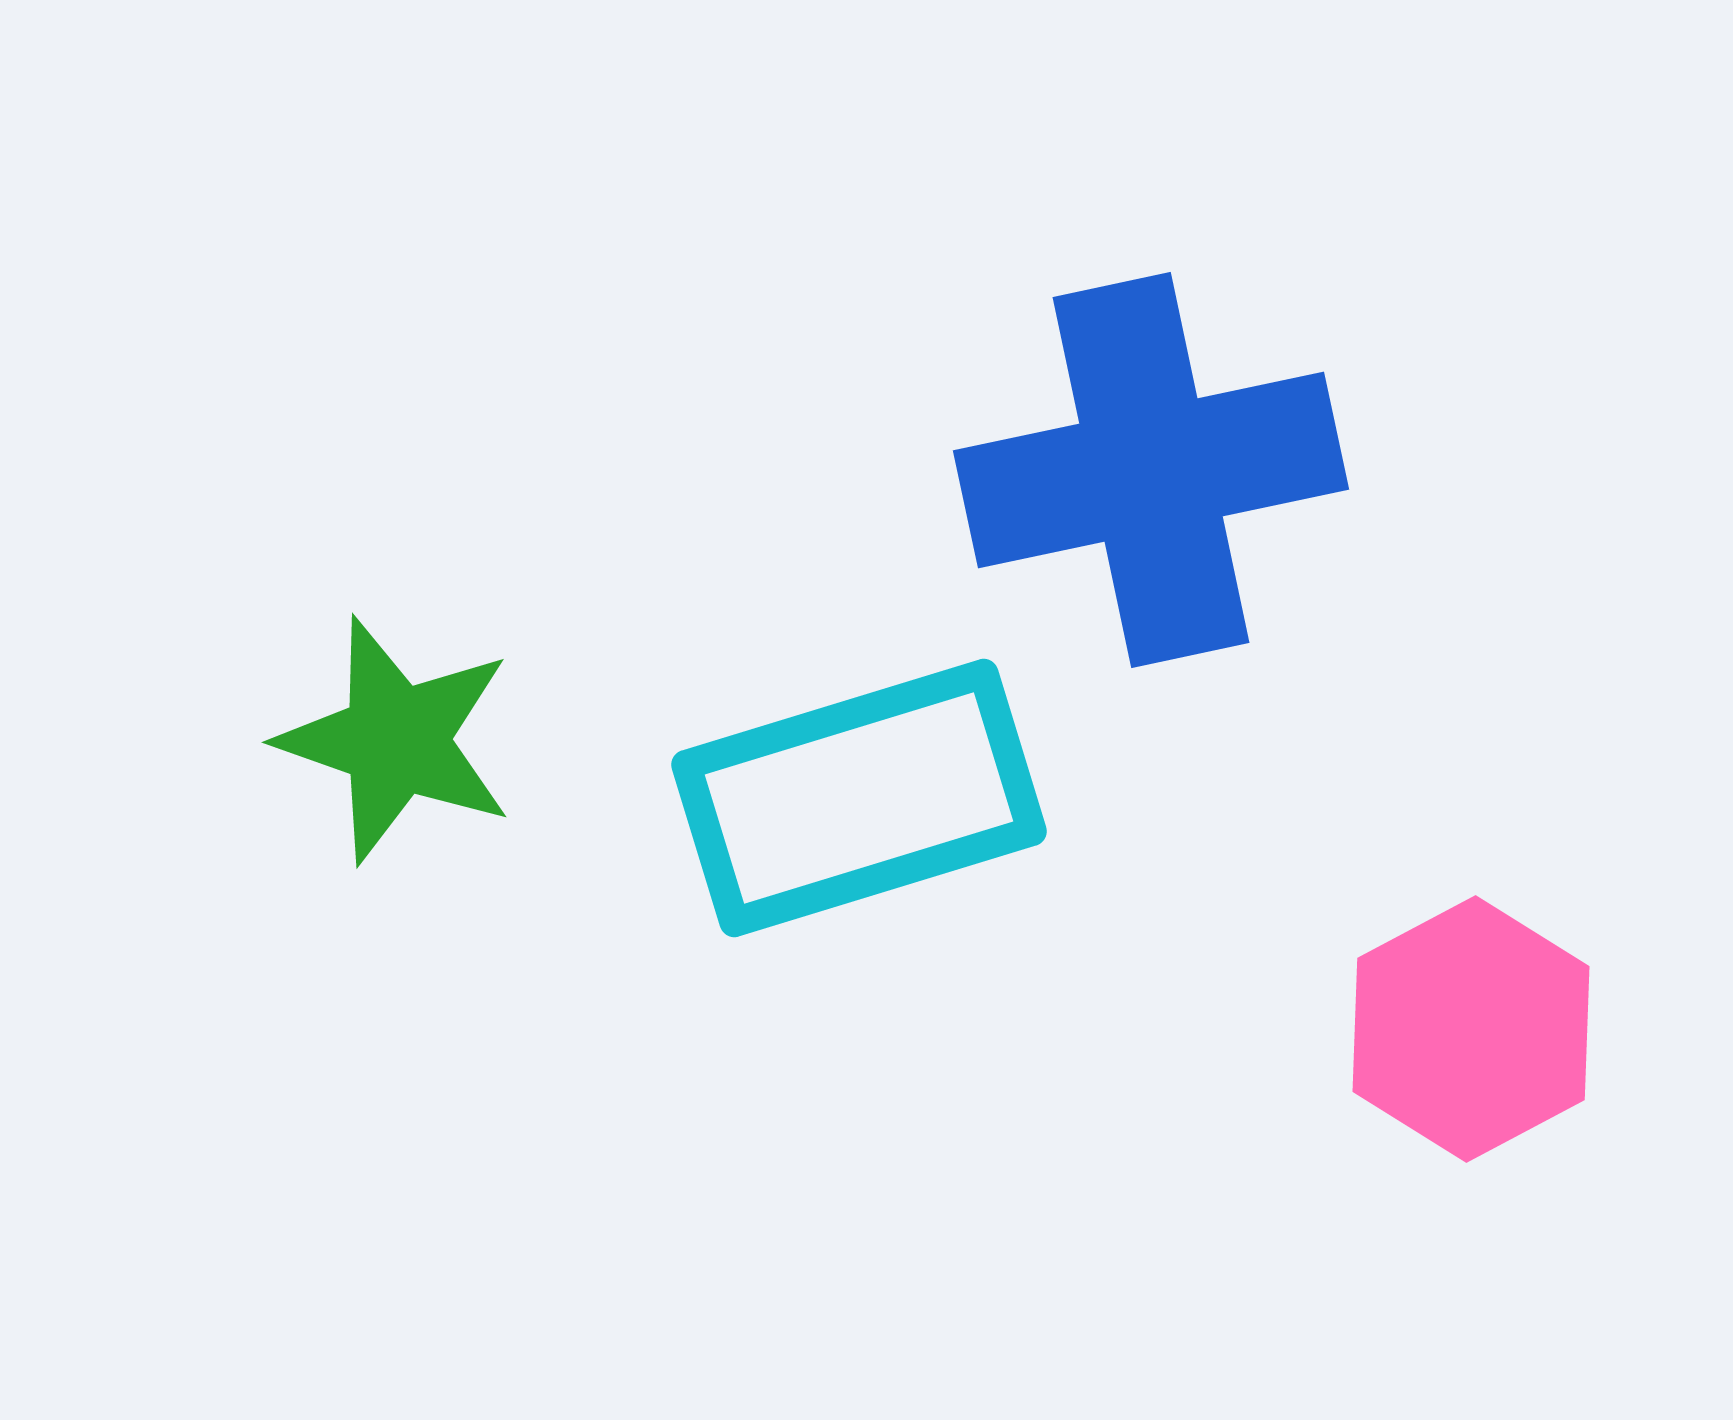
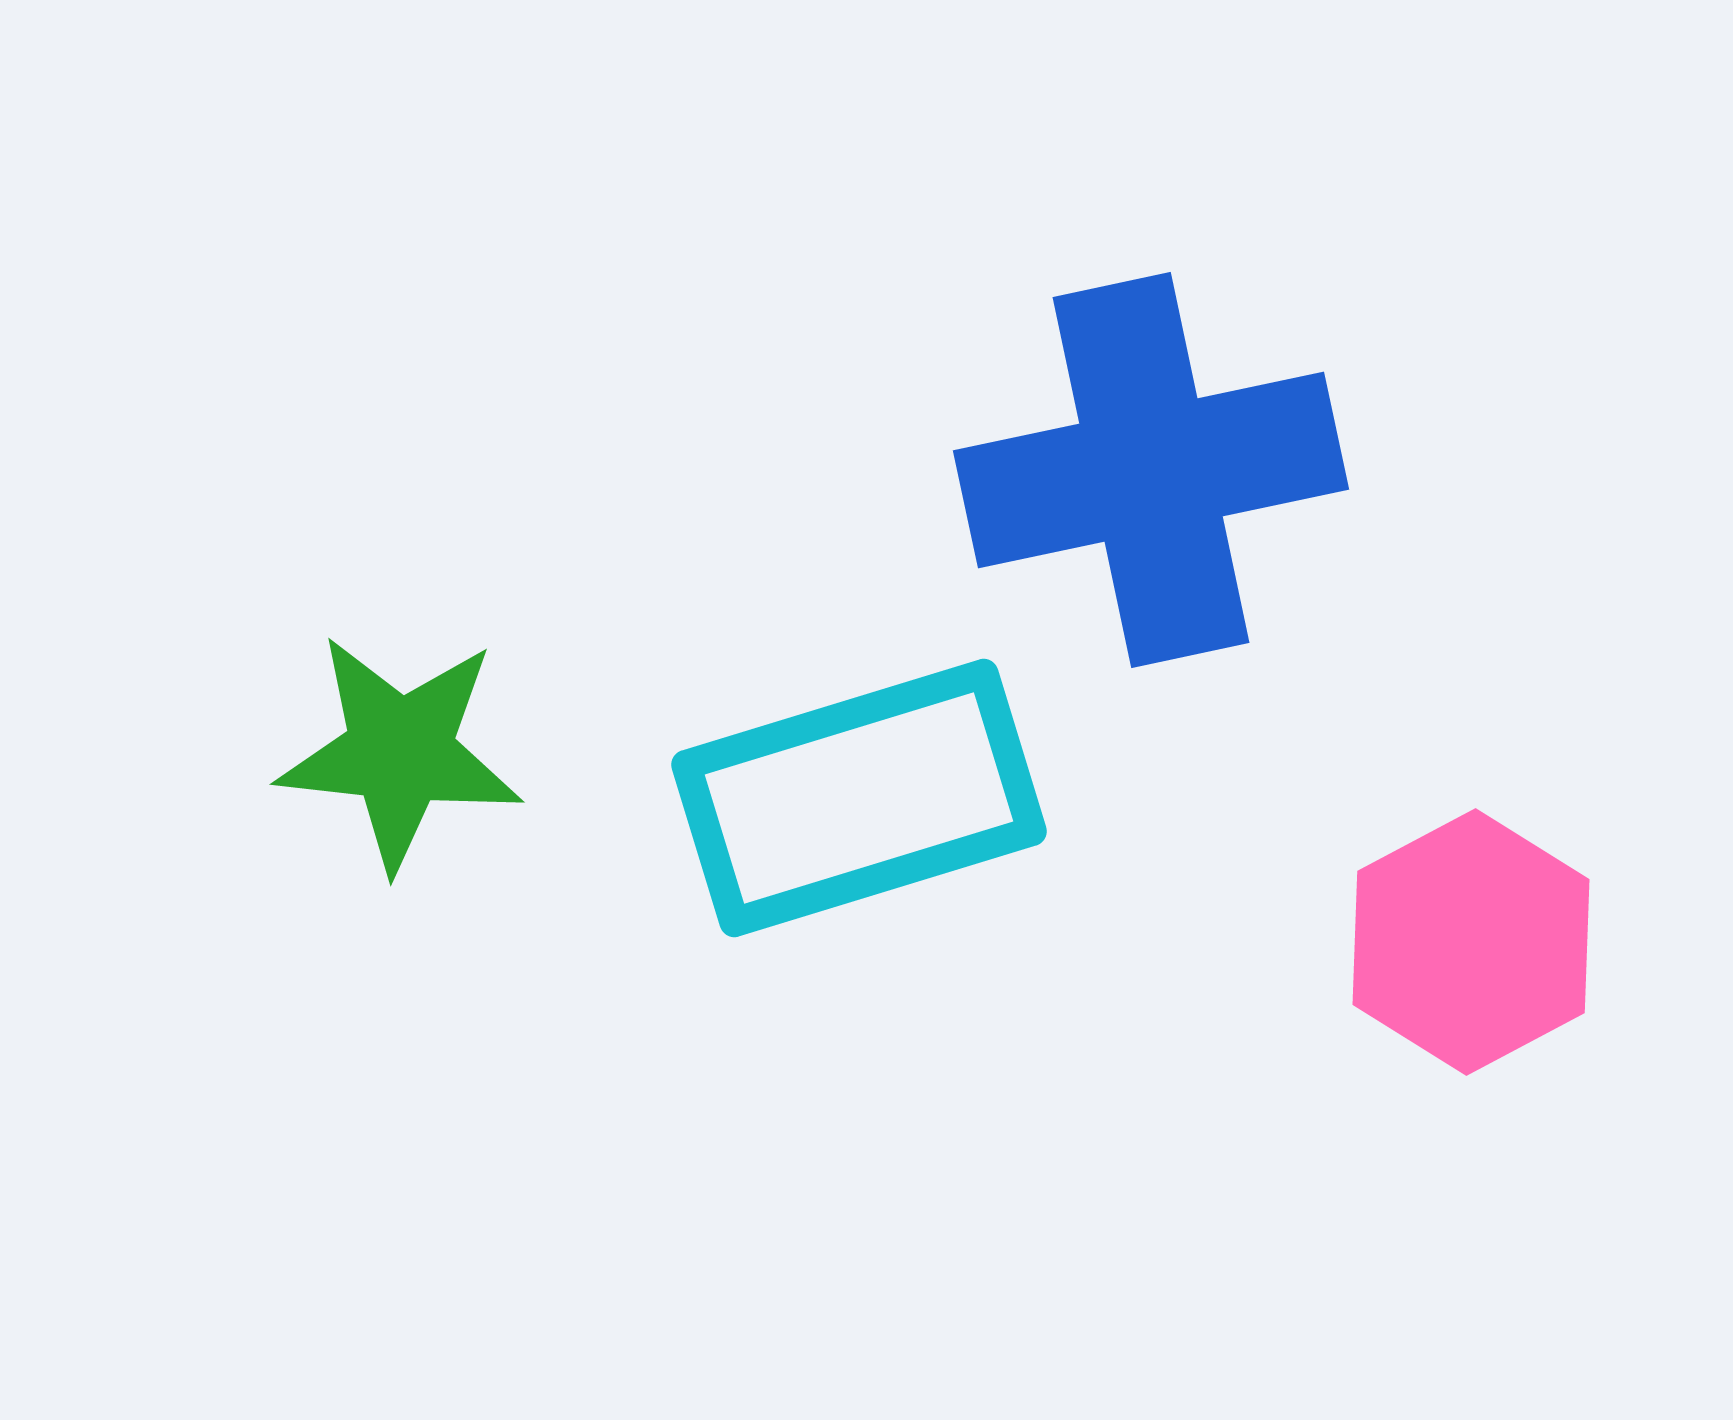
green star: moved 4 px right, 12 px down; rotated 13 degrees counterclockwise
pink hexagon: moved 87 px up
